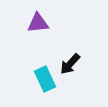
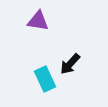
purple triangle: moved 2 px up; rotated 15 degrees clockwise
